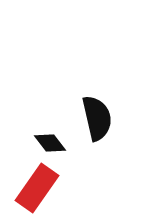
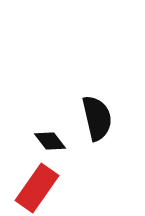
black diamond: moved 2 px up
